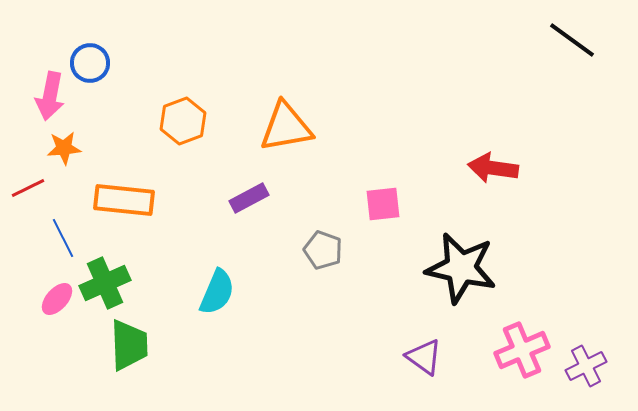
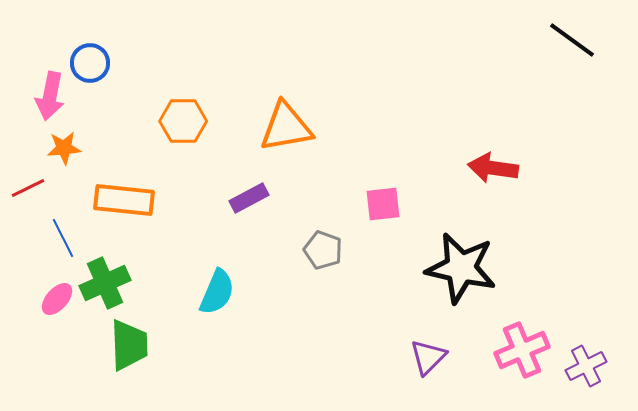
orange hexagon: rotated 21 degrees clockwise
purple triangle: moved 4 px right; rotated 39 degrees clockwise
